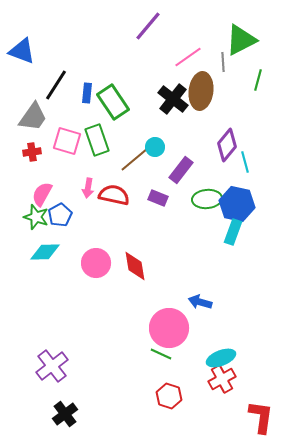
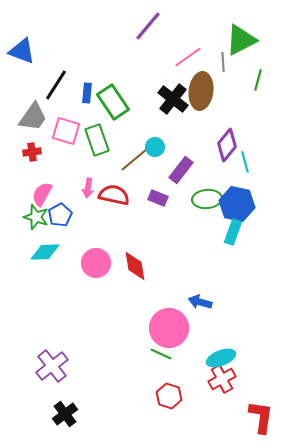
pink square at (67, 141): moved 1 px left, 10 px up
